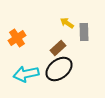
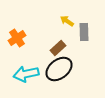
yellow arrow: moved 2 px up
